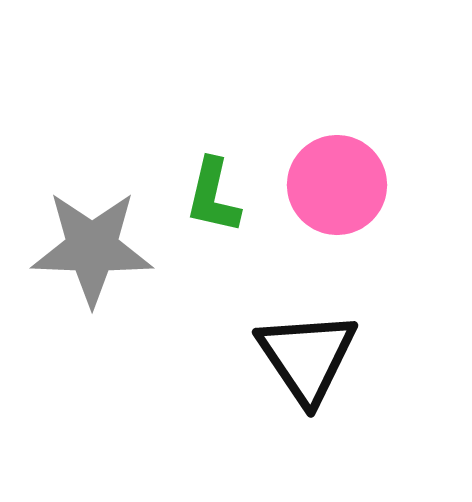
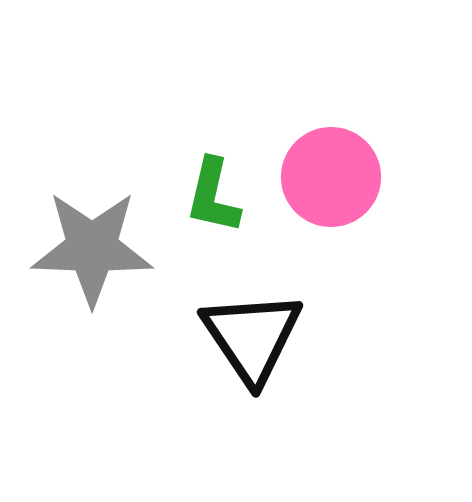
pink circle: moved 6 px left, 8 px up
black triangle: moved 55 px left, 20 px up
